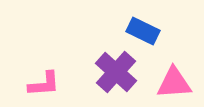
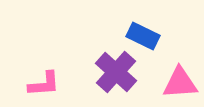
blue rectangle: moved 5 px down
pink triangle: moved 6 px right
